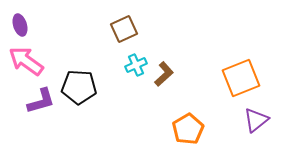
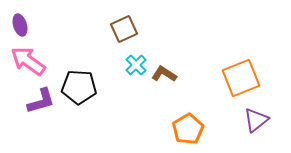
pink arrow: moved 2 px right
cyan cross: rotated 20 degrees counterclockwise
brown L-shape: rotated 105 degrees counterclockwise
